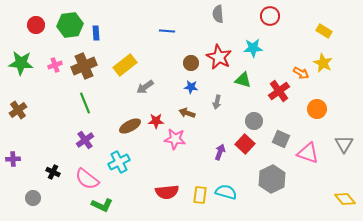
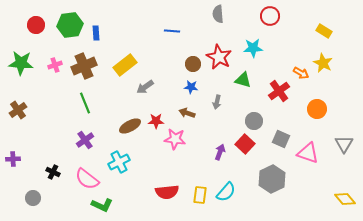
blue line at (167, 31): moved 5 px right
brown circle at (191, 63): moved 2 px right, 1 px down
cyan semicircle at (226, 192): rotated 115 degrees clockwise
